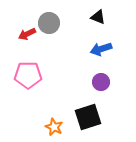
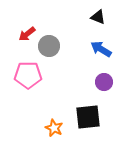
gray circle: moved 23 px down
red arrow: rotated 12 degrees counterclockwise
blue arrow: rotated 50 degrees clockwise
purple circle: moved 3 px right
black square: rotated 12 degrees clockwise
orange star: moved 1 px down
